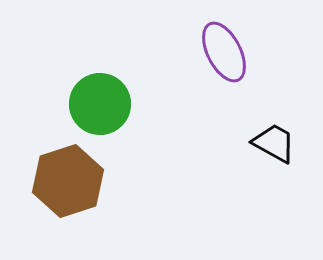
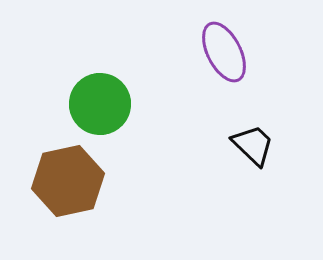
black trapezoid: moved 21 px left, 2 px down; rotated 15 degrees clockwise
brown hexagon: rotated 6 degrees clockwise
